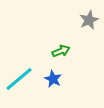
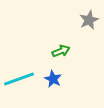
cyan line: rotated 20 degrees clockwise
